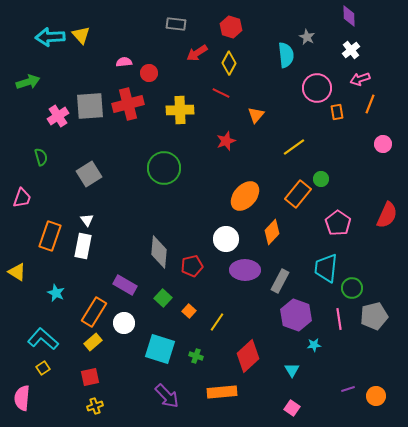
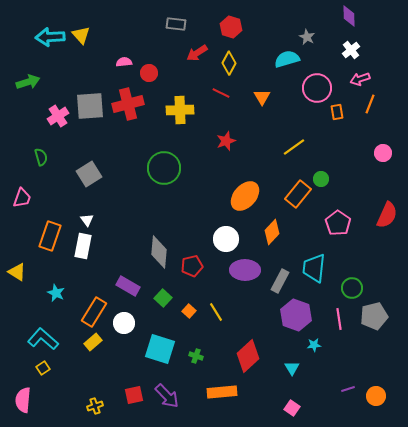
cyan semicircle at (286, 55): moved 1 px right, 4 px down; rotated 100 degrees counterclockwise
orange triangle at (256, 115): moved 6 px right, 18 px up; rotated 12 degrees counterclockwise
pink circle at (383, 144): moved 9 px down
cyan trapezoid at (326, 268): moved 12 px left
purple rectangle at (125, 285): moved 3 px right, 1 px down
yellow line at (217, 322): moved 1 px left, 10 px up; rotated 66 degrees counterclockwise
cyan triangle at (292, 370): moved 2 px up
red square at (90, 377): moved 44 px right, 18 px down
pink semicircle at (22, 398): moved 1 px right, 2 px down
